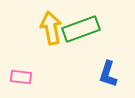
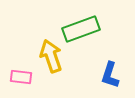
yellow arrow: moved 28 px down; rotated 8 degrees counterclockwise
blue L-shape: moved 2 px right, 1 px down
